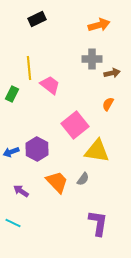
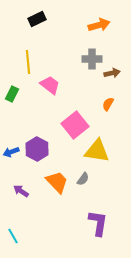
yellow line: moved 1 px left, 6 px up
cyan line: moved 13 px down; rotated 35 degrees clockwise
